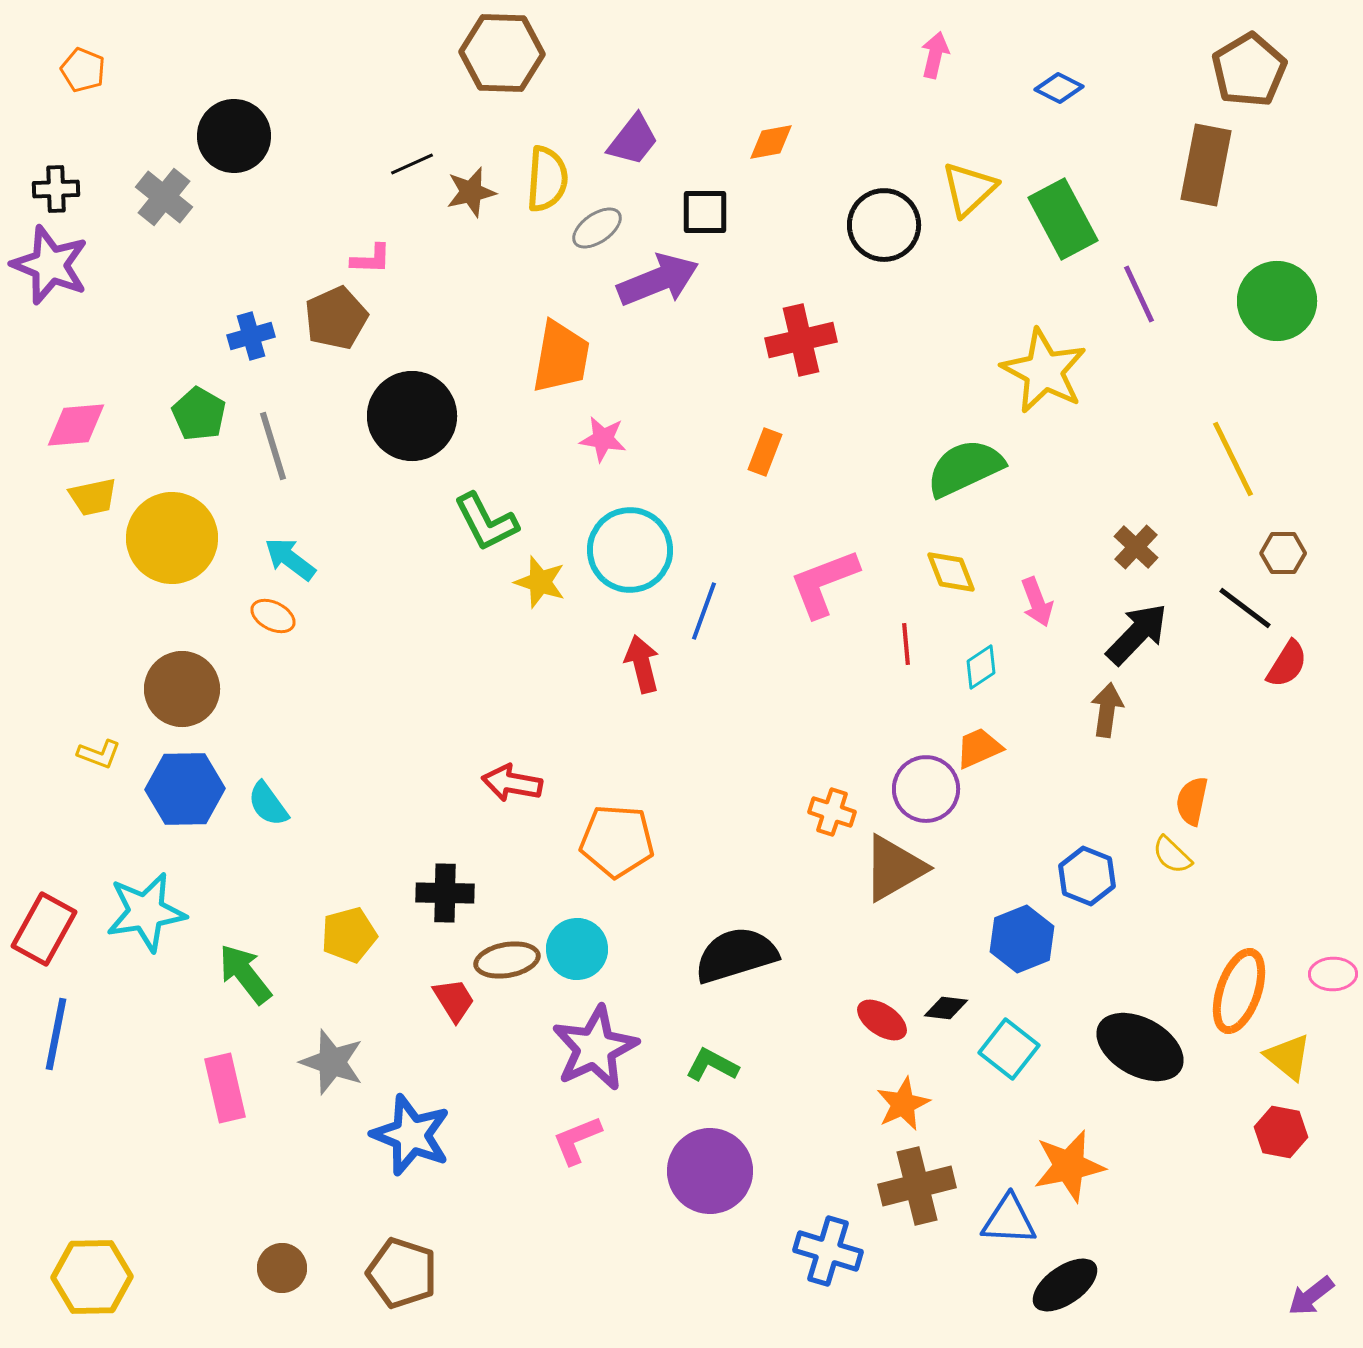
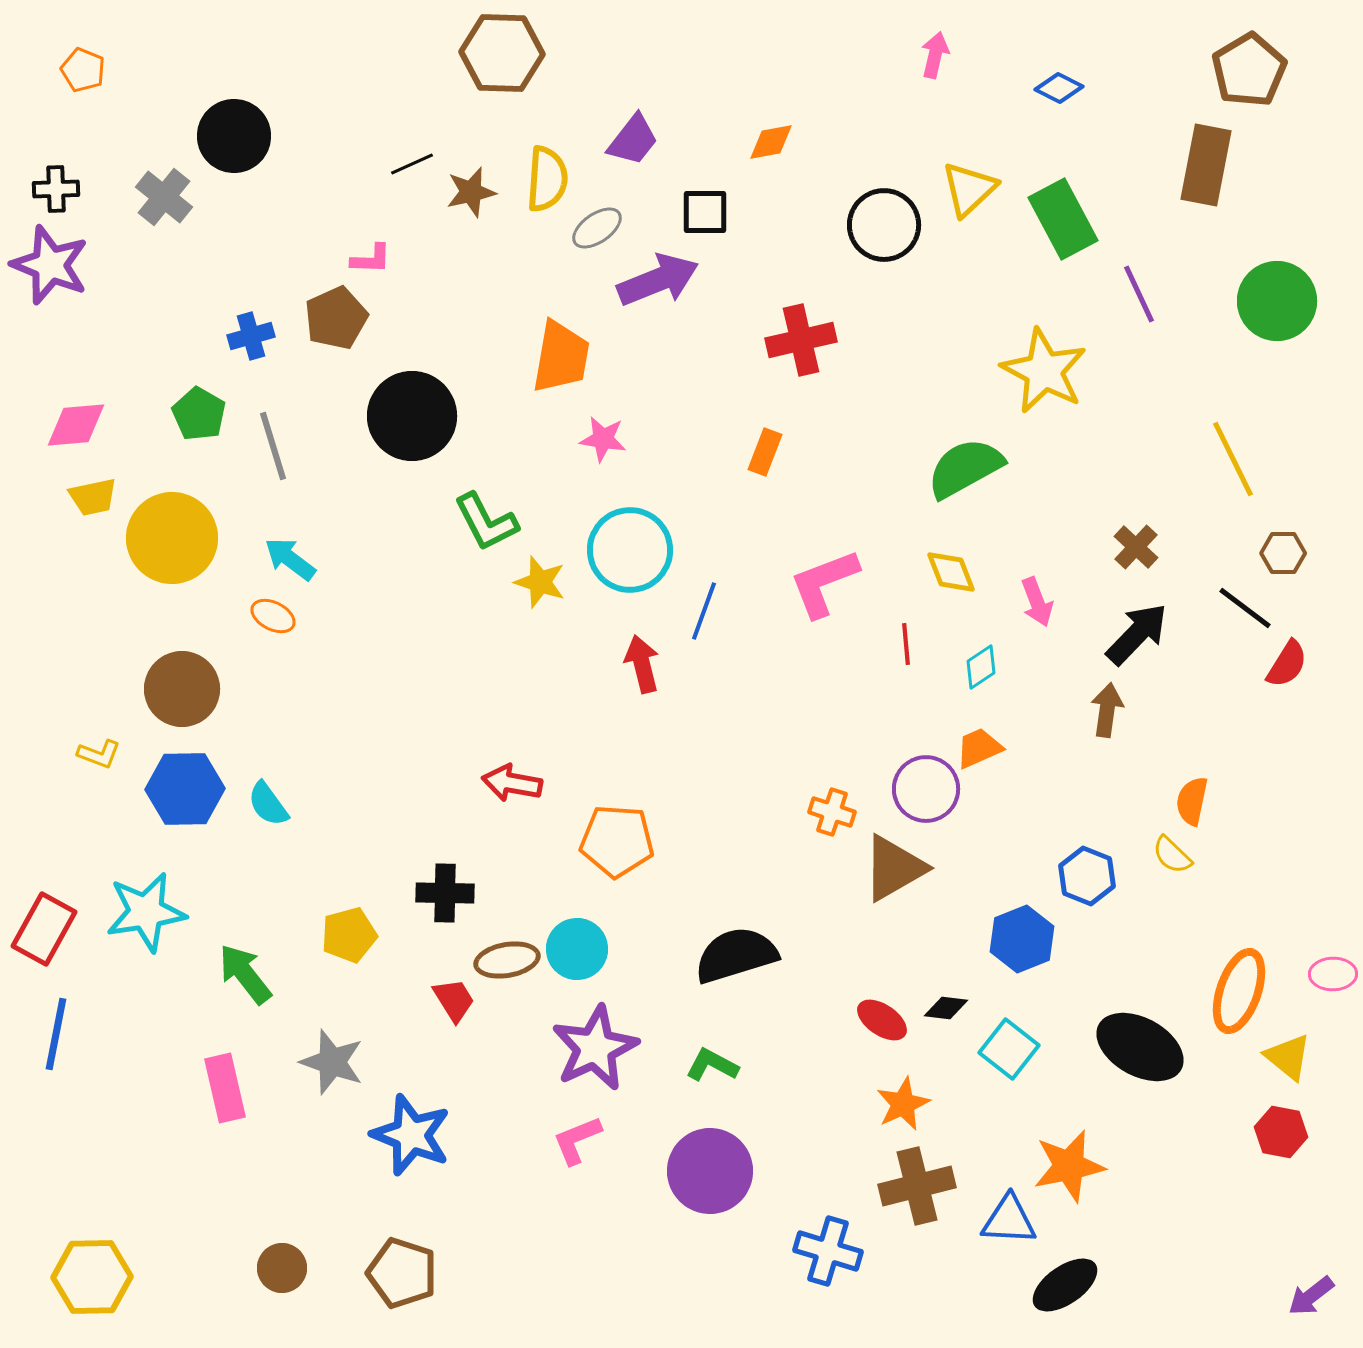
green semicircle at (965, 468): rotated 4 degrees counterclockwise
